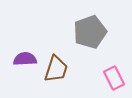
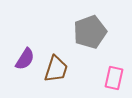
purple semicircle: rotated 125 degrees clockwise
pink rectangle: rotated 40 degrees clockwise
